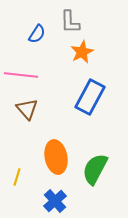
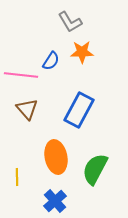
gray L-shape: rotated 30 degrees counterclockwise
blue semicircle: moved 14 px right, 27 px down
orange star: rotated 25 degrees clockwise
blue rectangle: moved 11 px left, 13 px down
yellow line: rotated 18 degrees counterclockwise
